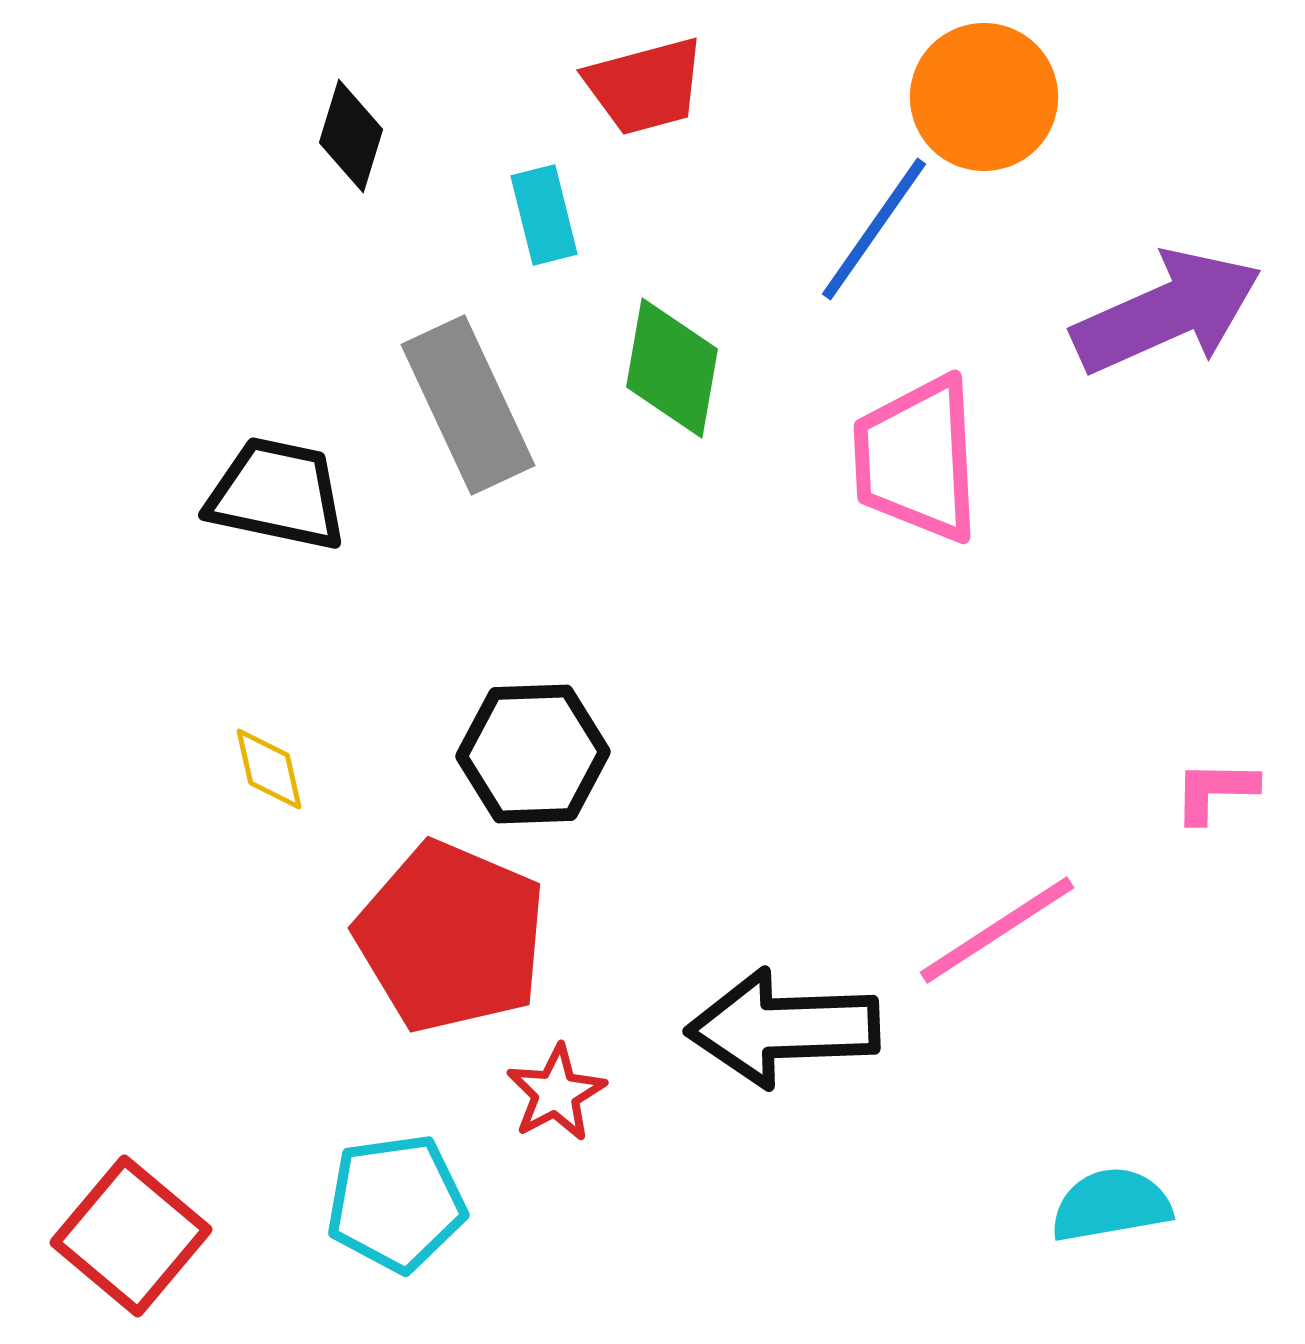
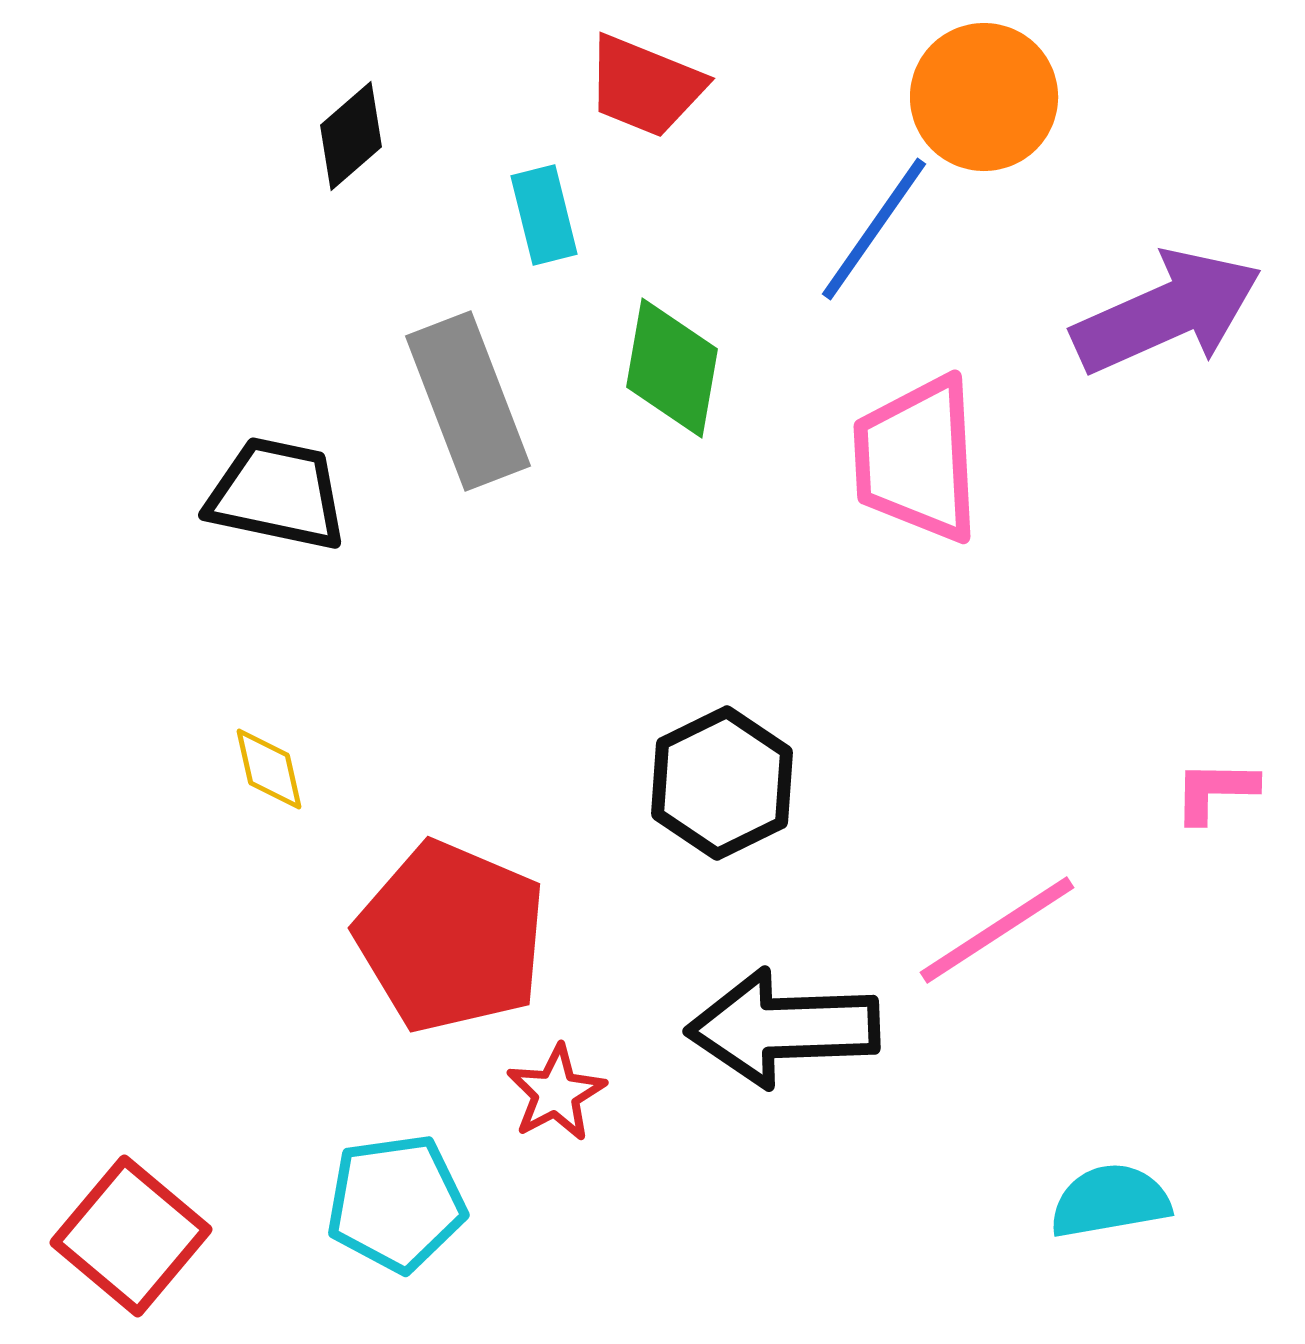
red trapezoid: rotated 37 degrees clockwise
black diamond: rotated 32 degrees clockwise
gray rectangle: moved 4 px up; rotated 4 degrees clockwise
black hexagon: moved 189 px right, 29 px down; rotated 24 degrees counterclockwise
cyan semicircle: moved 1 px left, 4 px up
